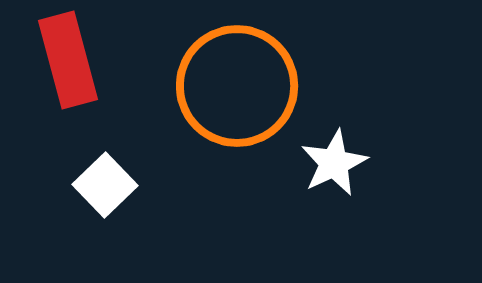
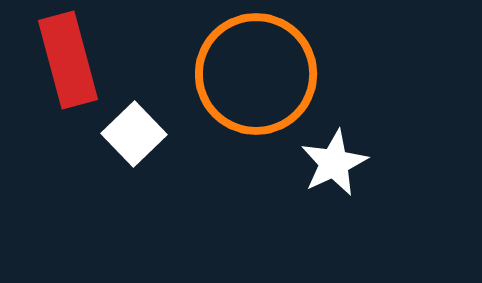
orange circle: moved 19 px right, 12 px up
white square: moved 29 px right, 51 px up
